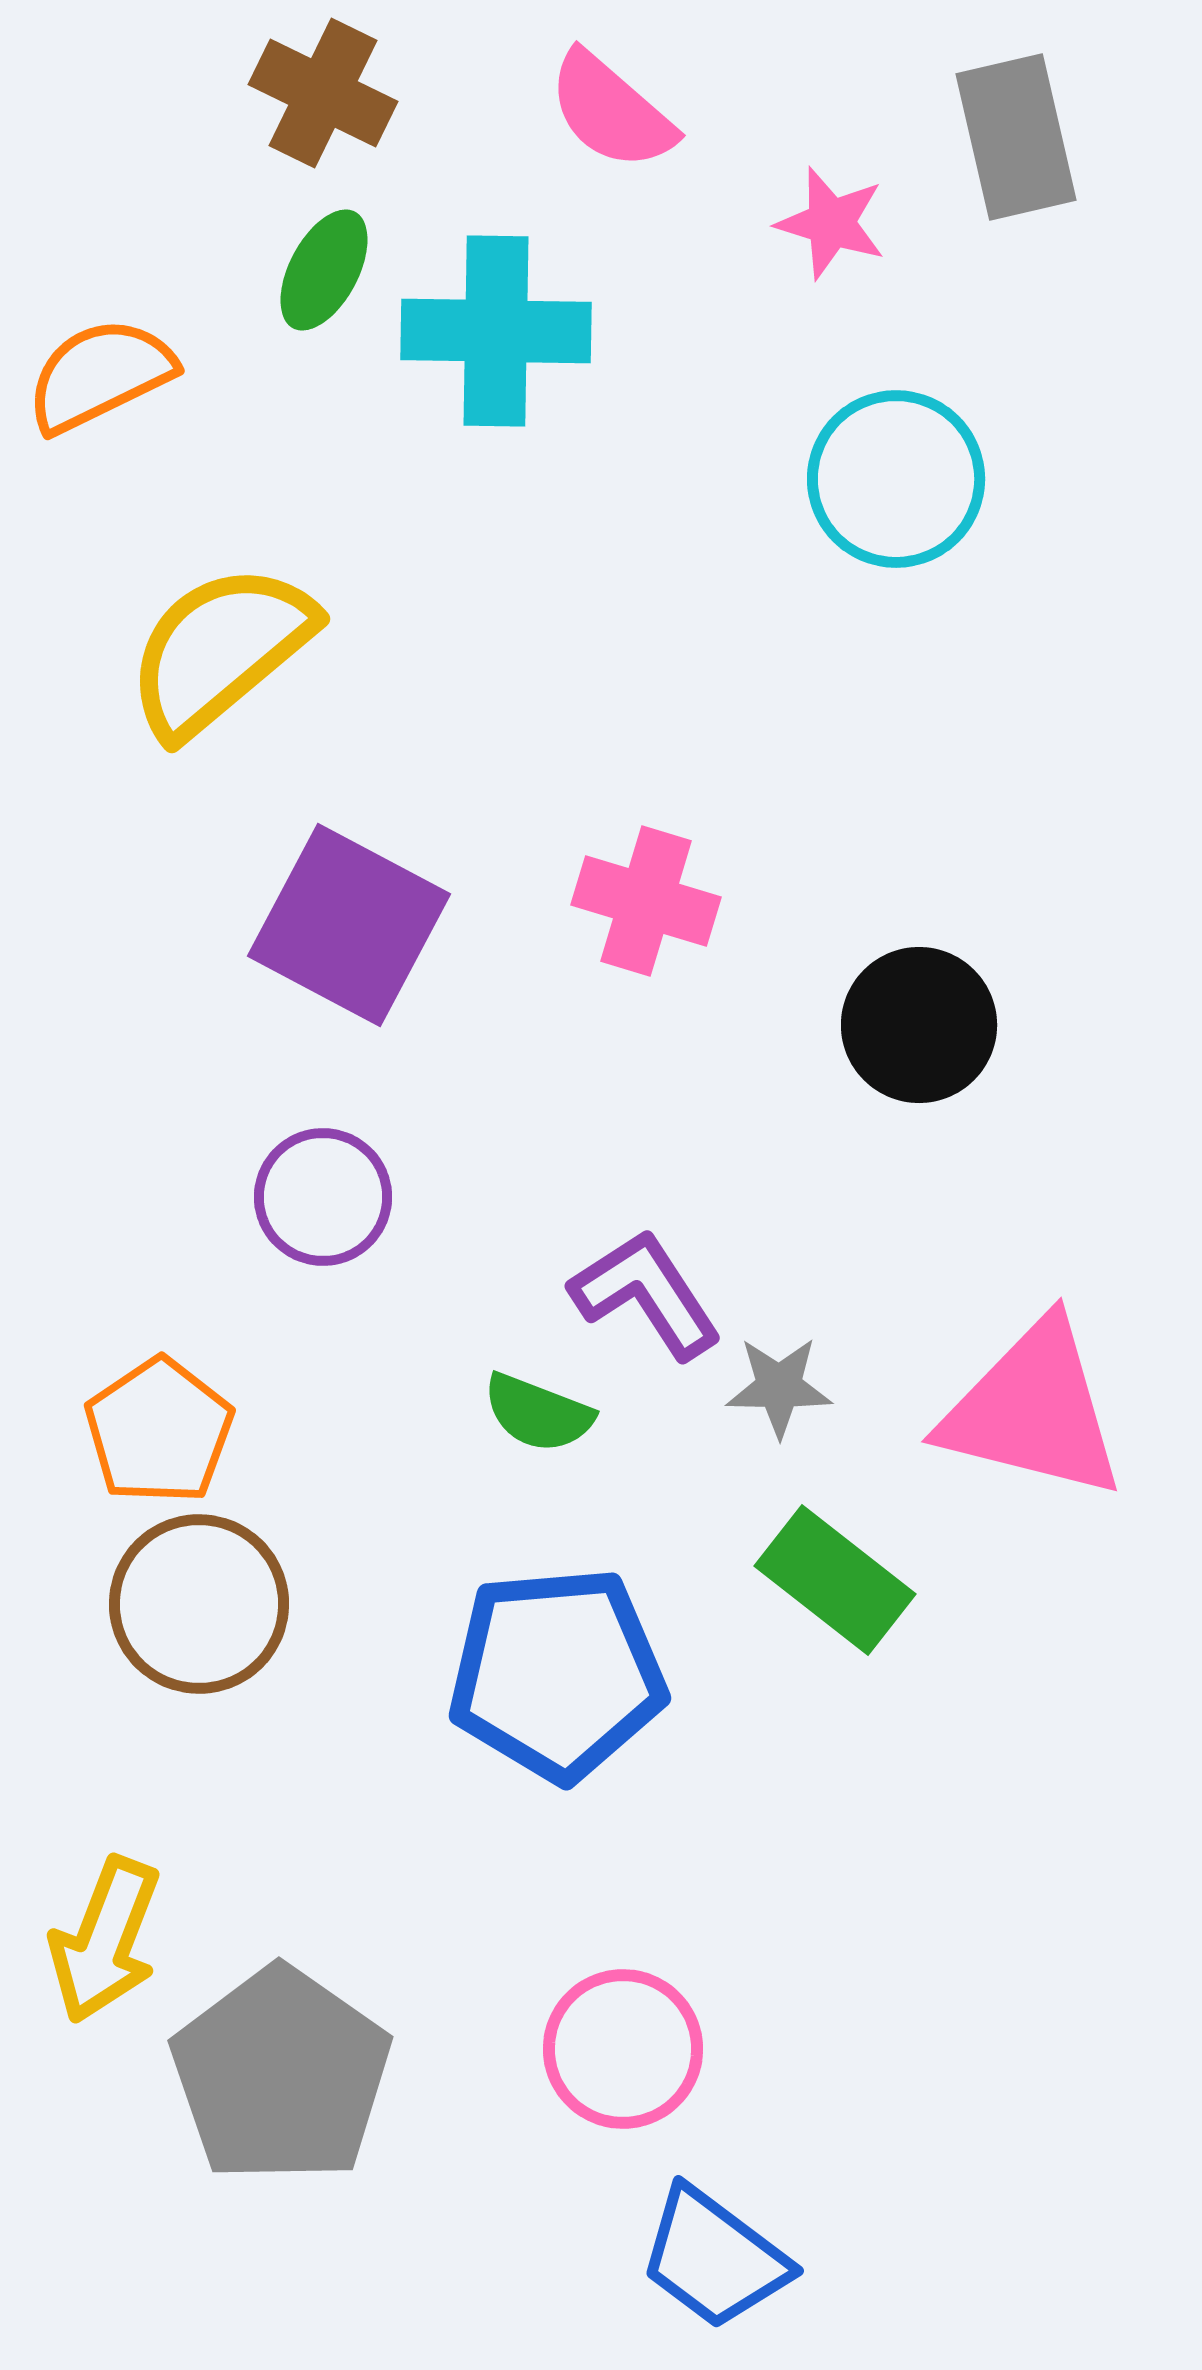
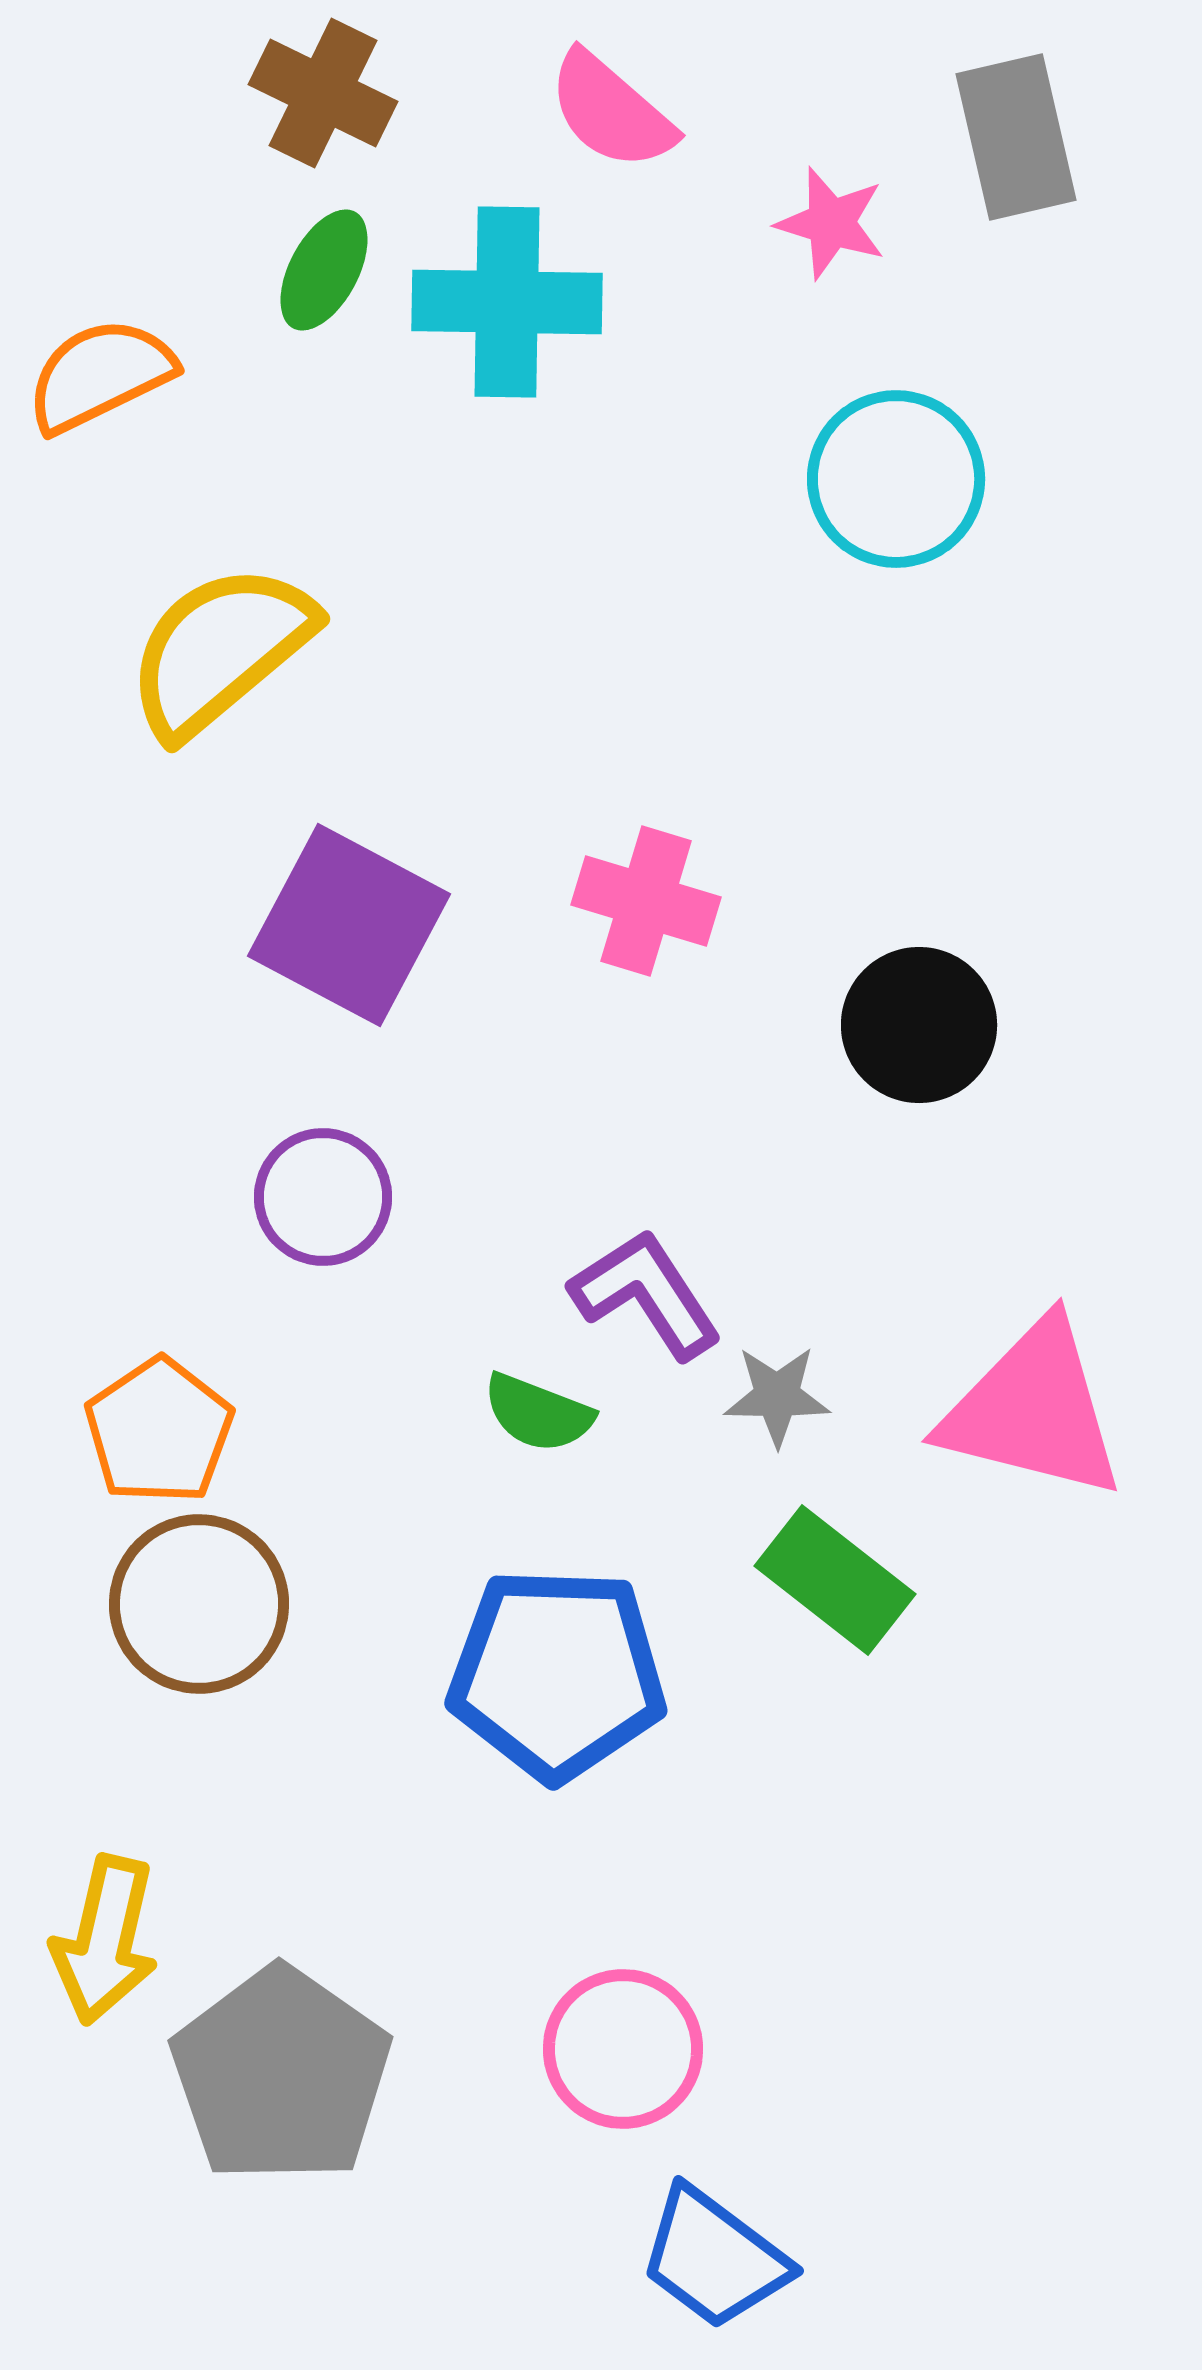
cyan cross: moved 11 px right, 29 px up
gray star: moved 2 px left, 9 px down
blue pentagon: rotated 7 degrees clockwise
yellow arrow: rotated 8 degrees counterclockwise
